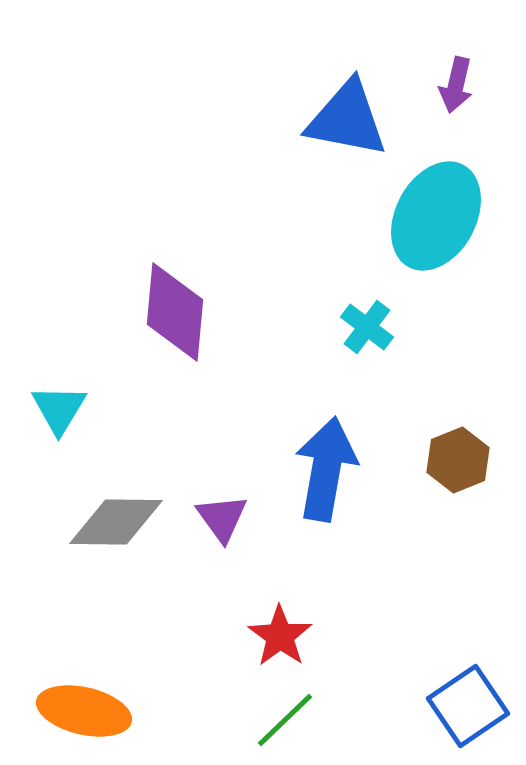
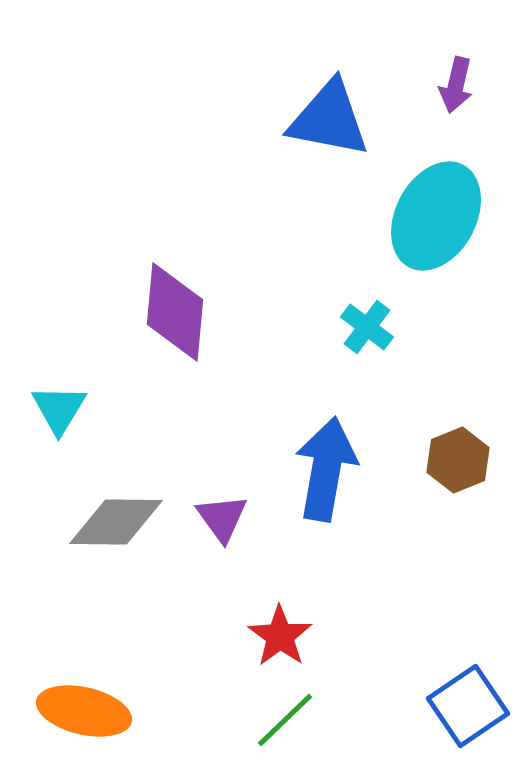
blue triangle: moved 18 px left
